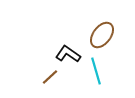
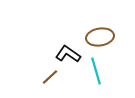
brown ellipse: moved 2 px left, 2 px down; rotated 44 degrees clockwise
